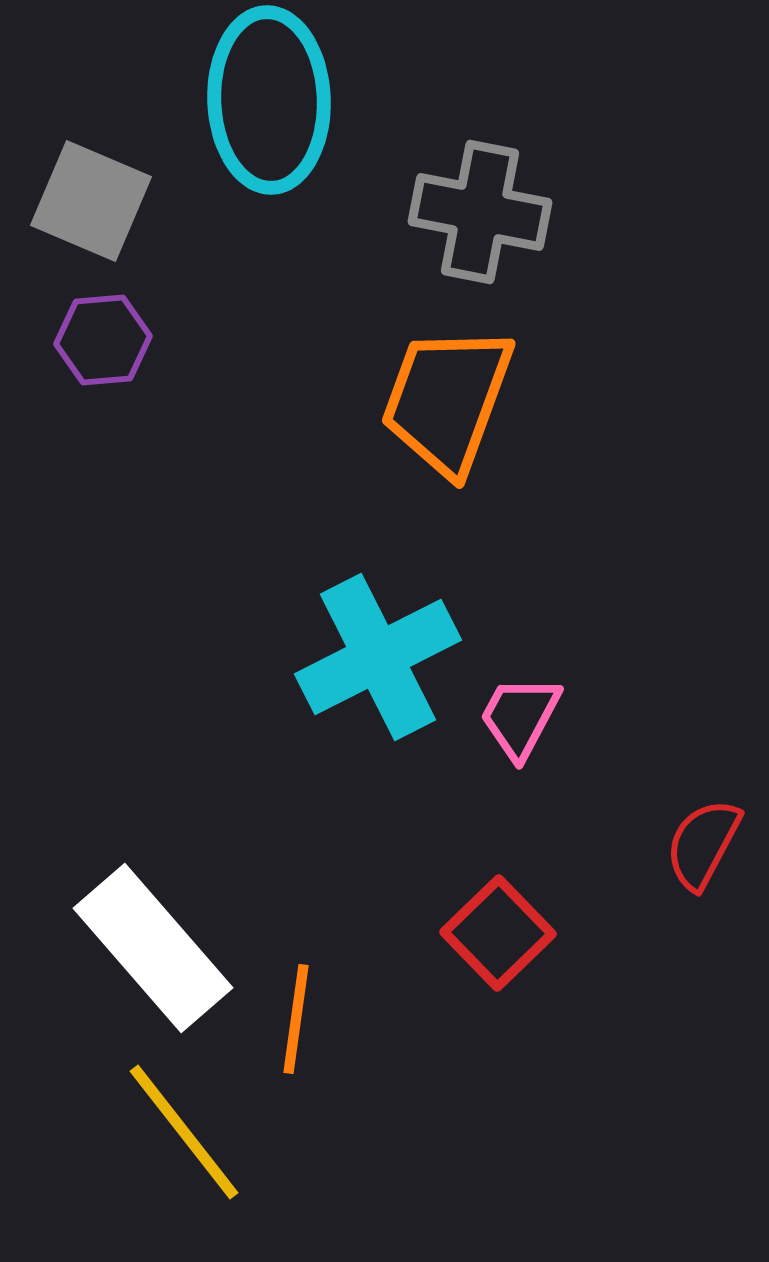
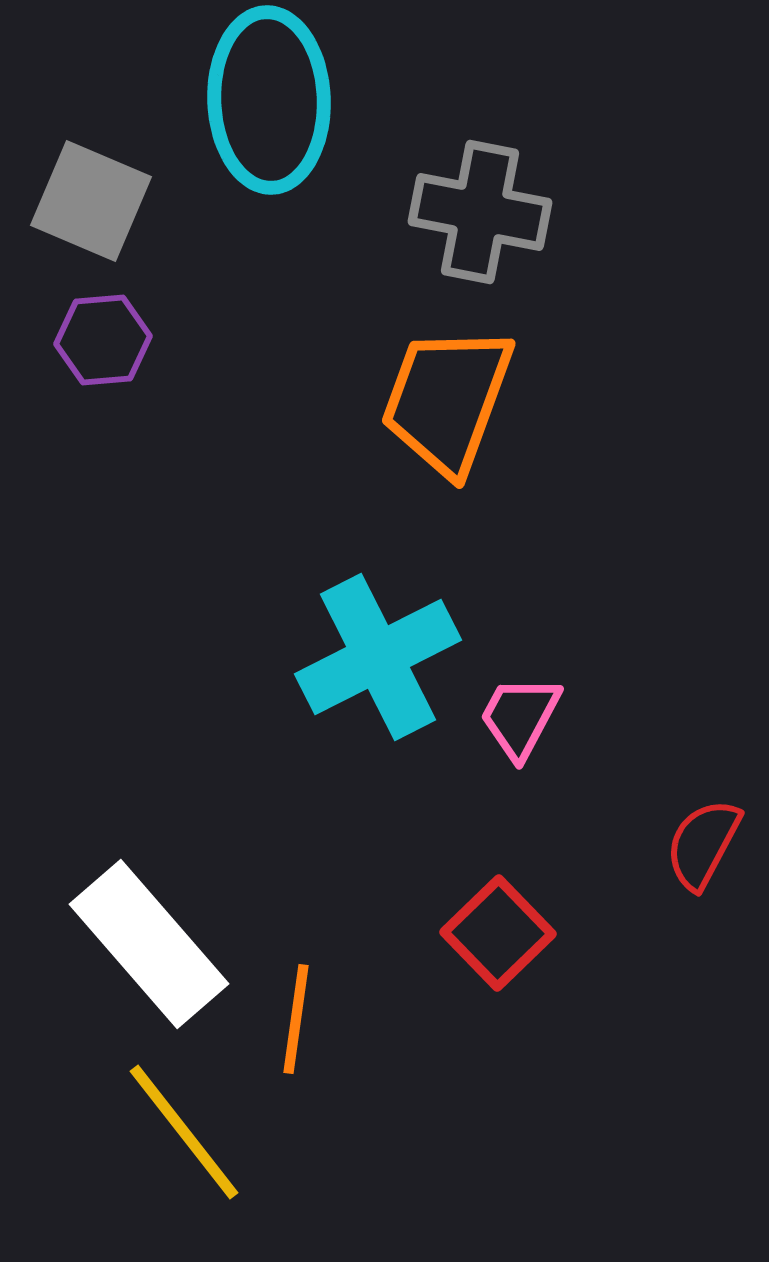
white rectangle: moved 4 px left, 4 px up
